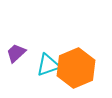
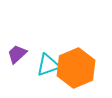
purple trapezoid: moved 1 px right, 1 px down
